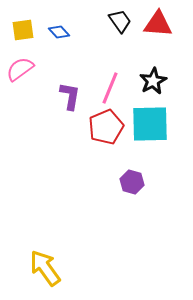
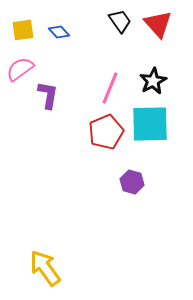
red triangle: rotated 44 degrees clockwise
purple L-shape: moved 22 px left, 1 px up
red pentagon: moved 5 px down
